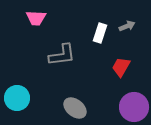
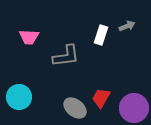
pink trapezoid: moved 7 px left, 19 px down
white rectangle: moved 1 px right, 2 px down
gray L-shape: moved 4 px right, 1 px down
red trapezoid: moved 20 px left, 31 px down
cyan circle: moved 2 px right, 1 px up
purple circle: moved 1 px down
